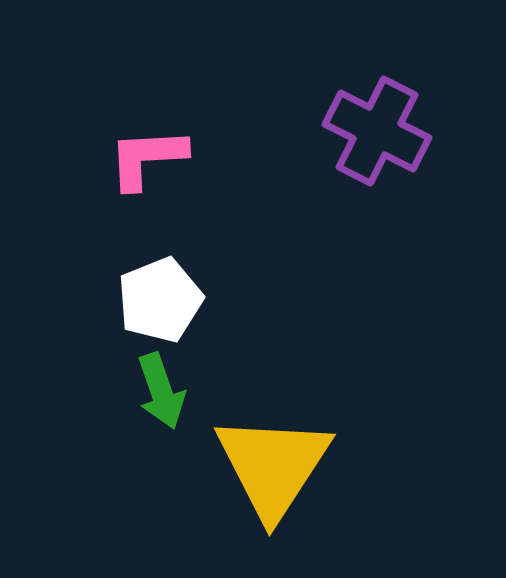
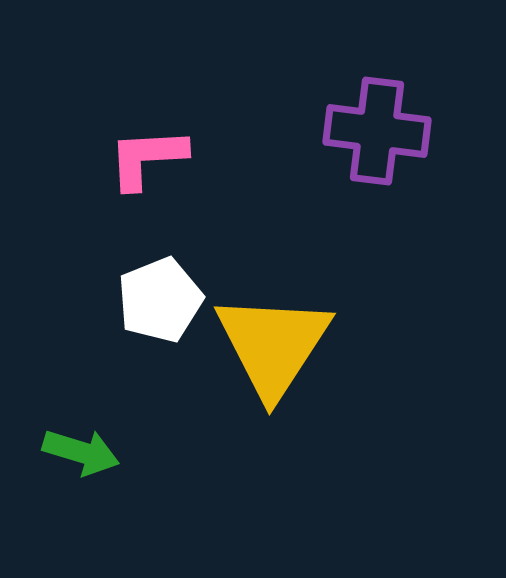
purple cross: rotated 20 degrees counterclockwise
green arrow: moved 80 px left, 61 px down; rotated 54 degrees counterclockwise
yellow triangle: moved 121 px up
